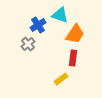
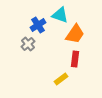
red rectangle: moved 2 px right, 1 px down
